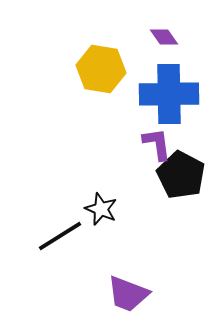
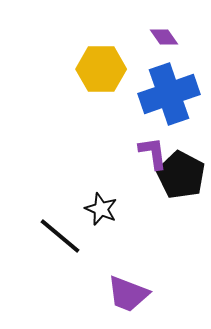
yellow hexagon: rotated 9 degrees counterclockwise
blue cross: rotated 18 degrees counterclockwise
purple L-shape: moved 4 px left, 9 px down
black line: rotated 72 degrees clockwise
